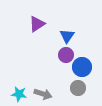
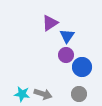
purple triangle: moved 13 px right, 1 px up
gray circle: moved 1 px right, 6 px down
cyan star: moved 3 px right
